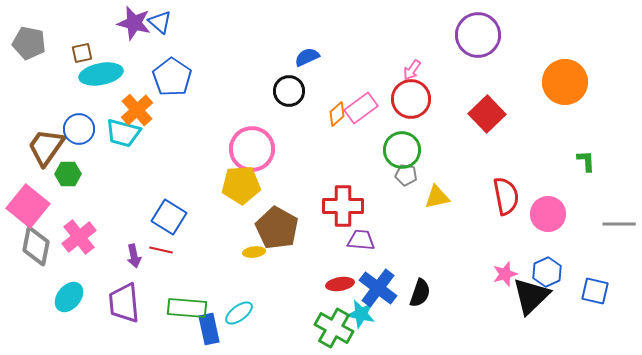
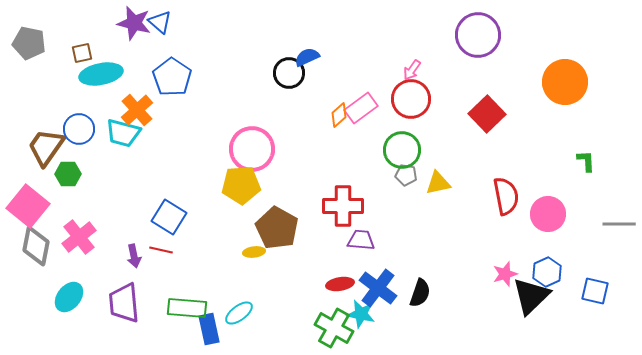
black circle at (289, 91): moved 18 px up
orange diamond at (337, 114): moved 2 px right, 1 px down
yellow triangle at (437, 197): moved 1 px right, 14 px up
